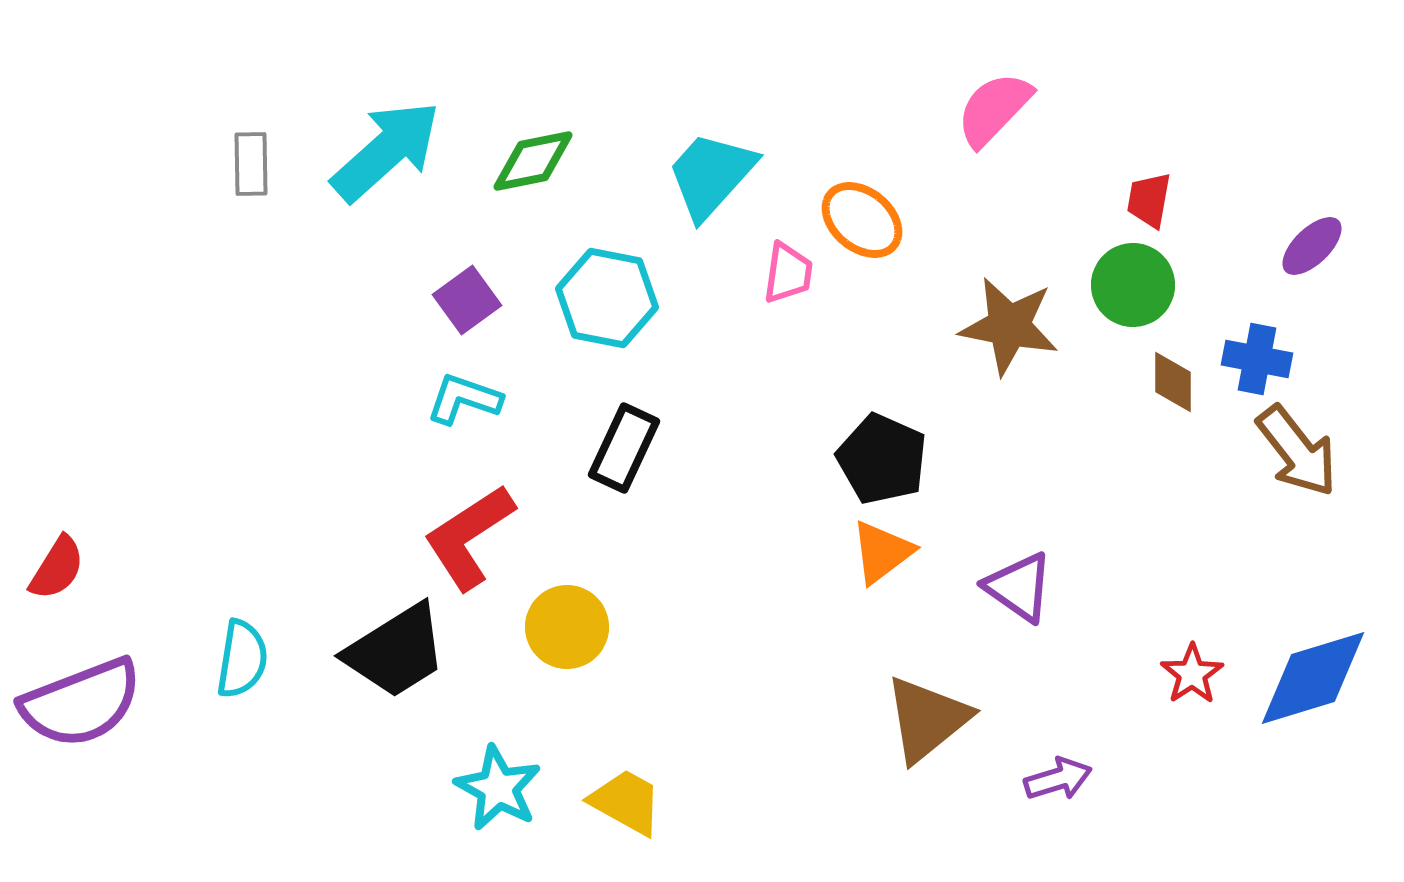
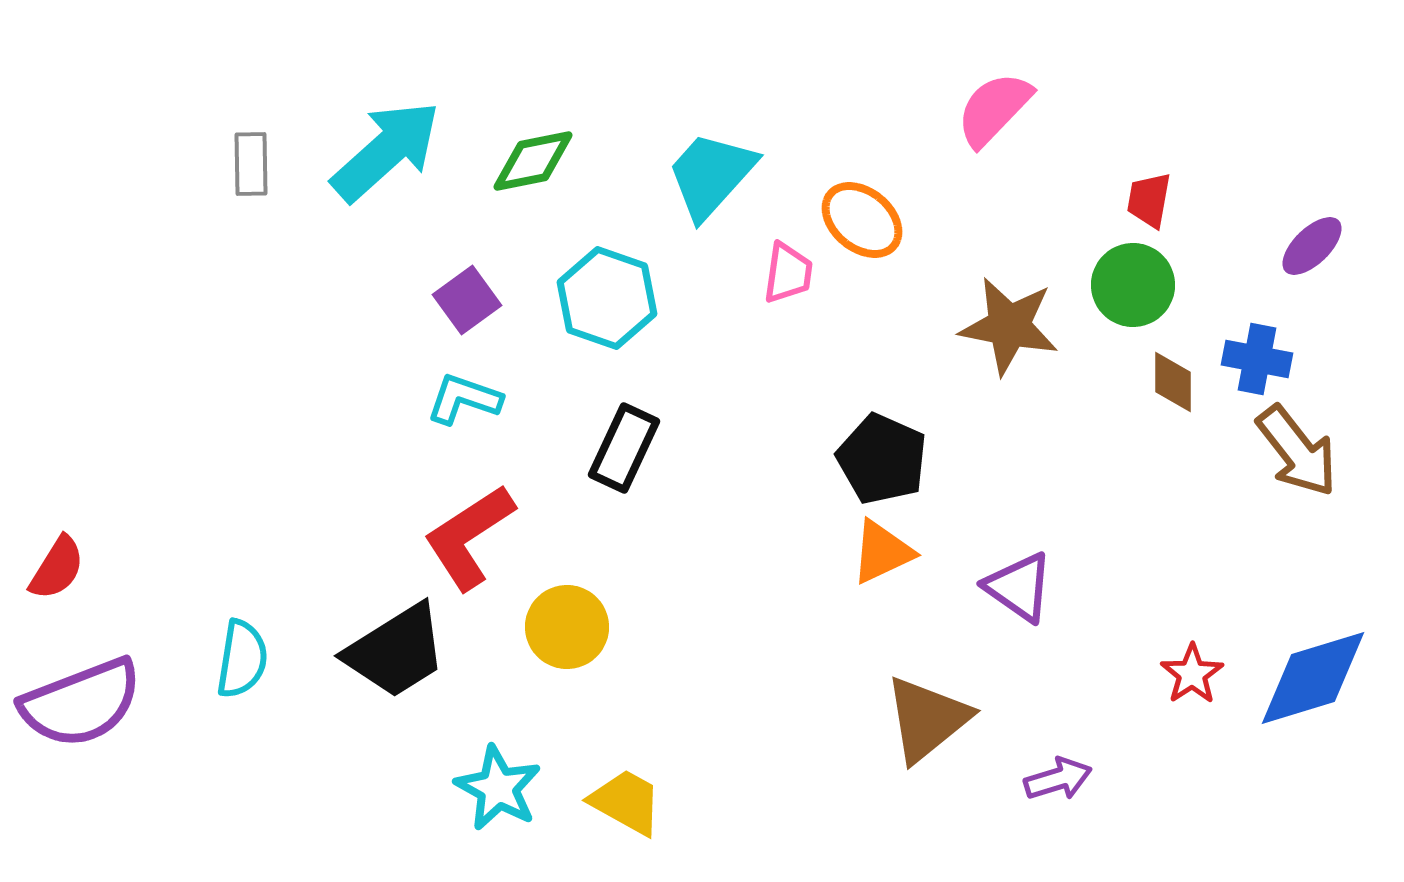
cyan hexagon: rotated 8 degrees clockwise
orange triangle: rotated 12 degrees clockwise
